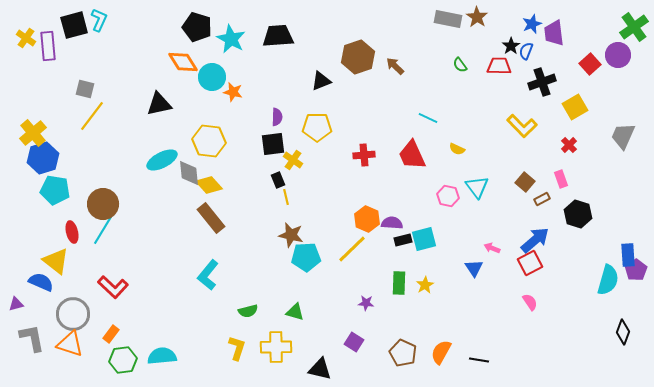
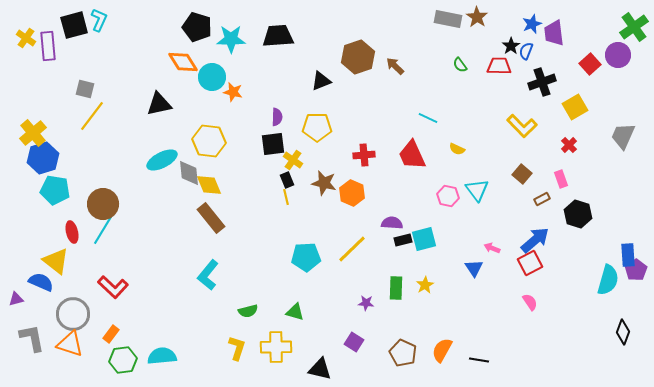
cyan star at (231, 39): rotated 28 degrees counterclockwise
black rectangle at (278, 180): moved 9 px right
brown square at (525, 182): moved 3 px left, 8 px up
yellow diamond at (209, 185): rotated 20 degrees clockwise
cyan triangle at (477, 187): moved 3 px down
orange hexagon at (367, 219): moved 15 px left, 26 px up
brown star at (291, 235): moved 33 px right, 52 px up
green rectangle at (399, 283): moved 3 px left, 5 px down
purple triangle at (16, 304): moved 5 px up
orange semicircle at (441, 352): moved 1 px right, 2 px up
